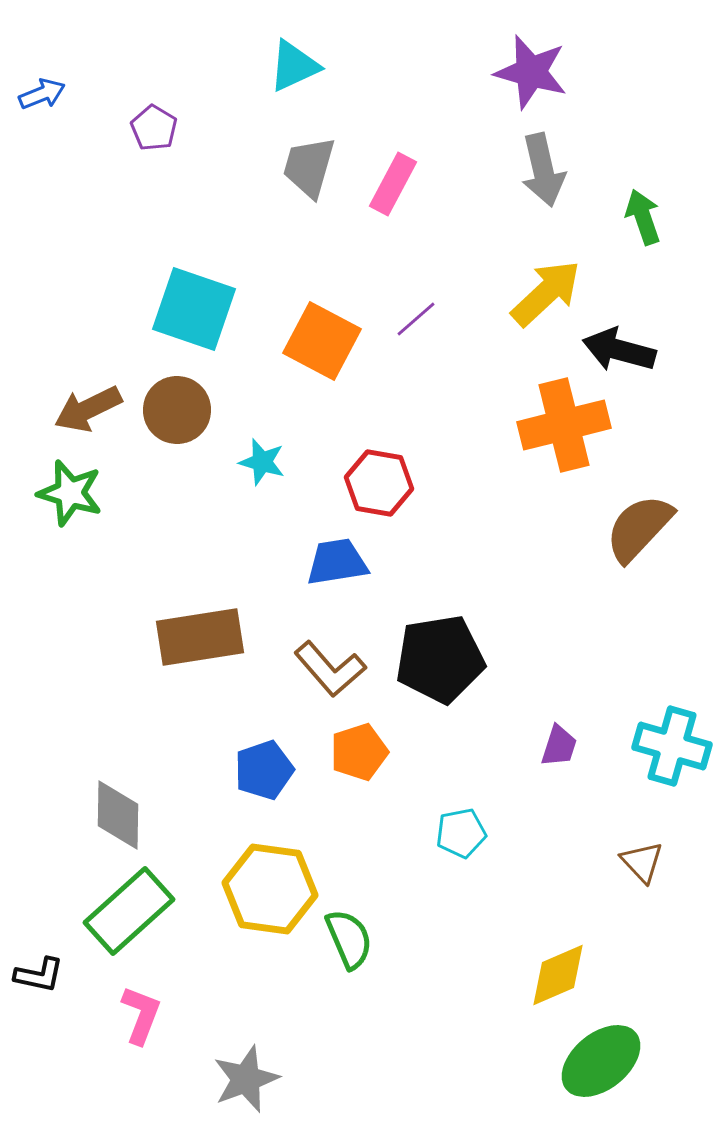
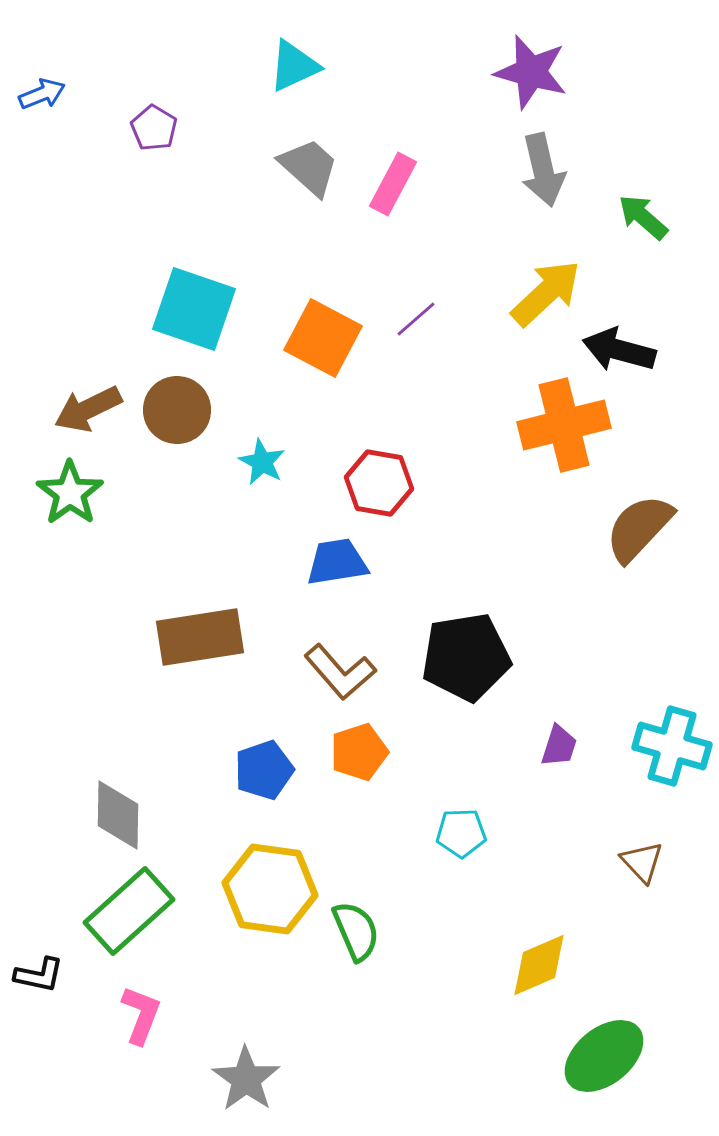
gray trapezoid: rotated 116 degrees clockwise
green arrow: rotated 30 degrees counterclockwise
orange square: moved 1 px right, 3 px up
cyan star: rotated 12 degrees clockwise
green star: rotated 20 degrees clockwise
black pentagon: moved 26 px right, 2 px up
brown L-shape: moved 10 px right, 3 px down
cyan pentagon: rotated 9 degrees clockwise
green semicircle: moved 7 px right, 8 px up
yellow diamond: moved 19 px left, 10 px up
green ellipse: moved 3 px right, 5 px up
gray star: rotated 16 degrees counterclockwise
